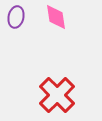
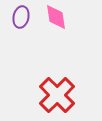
purple ellipse: moved 5 px right
